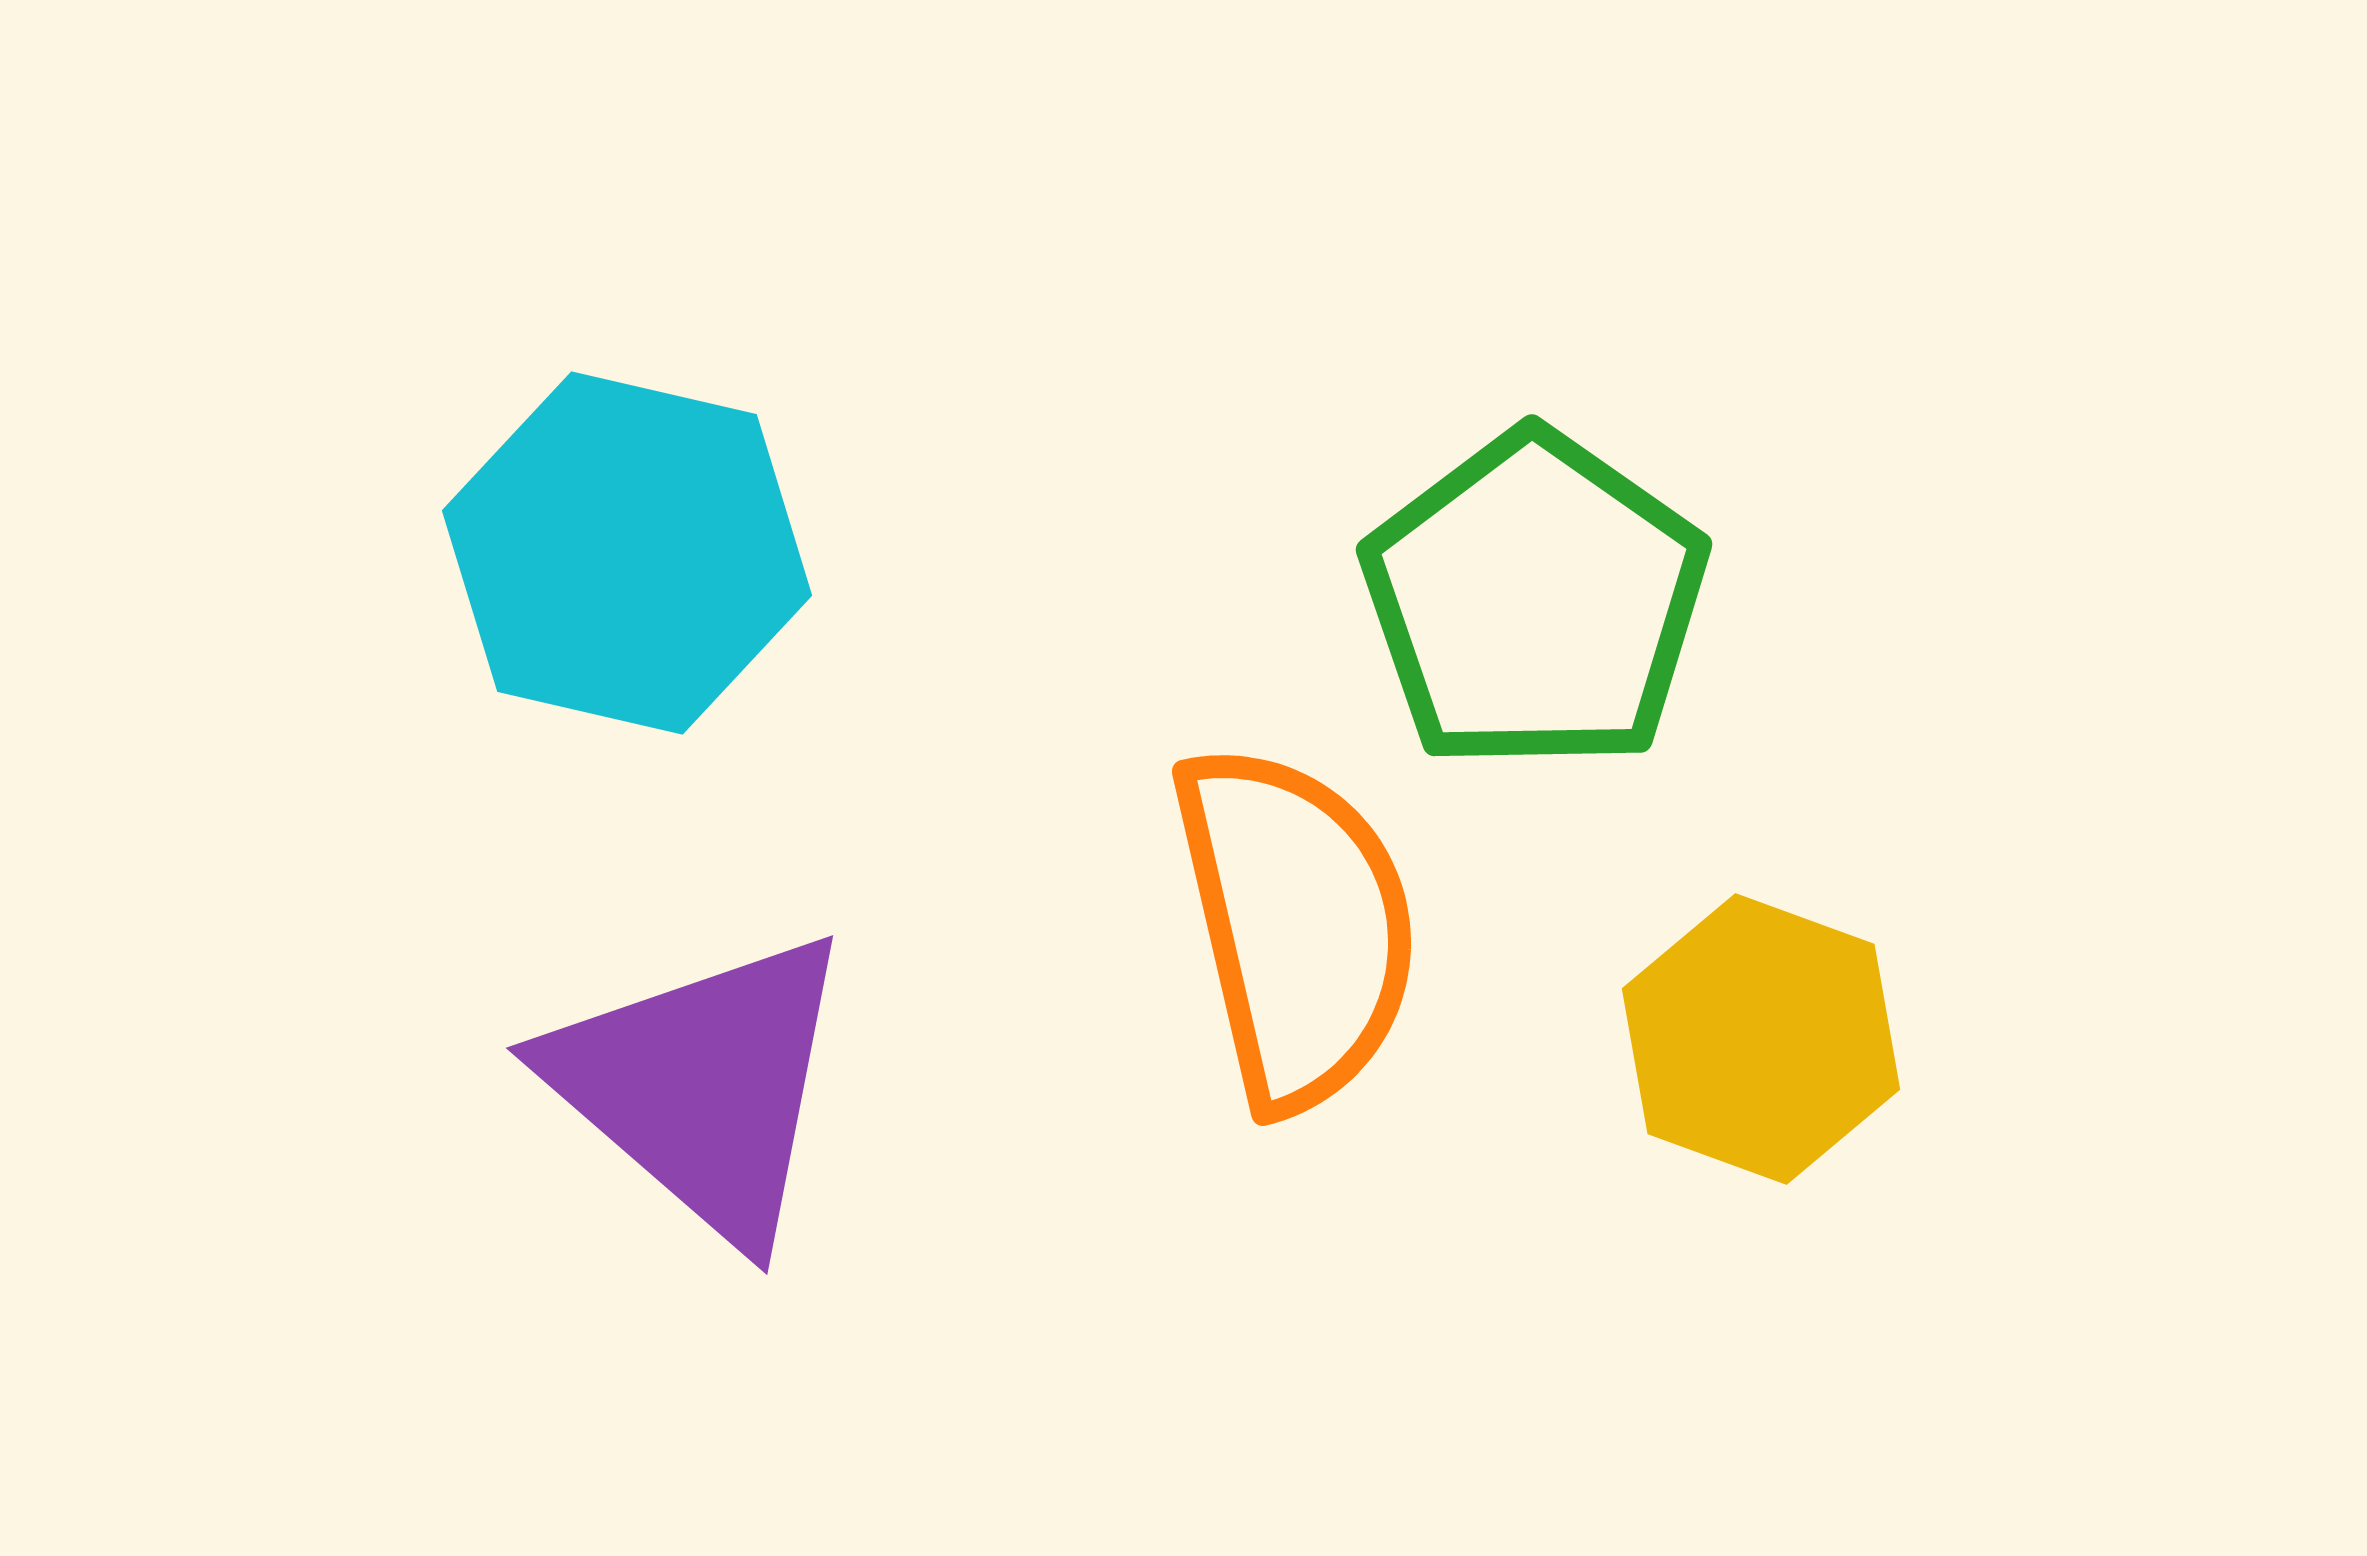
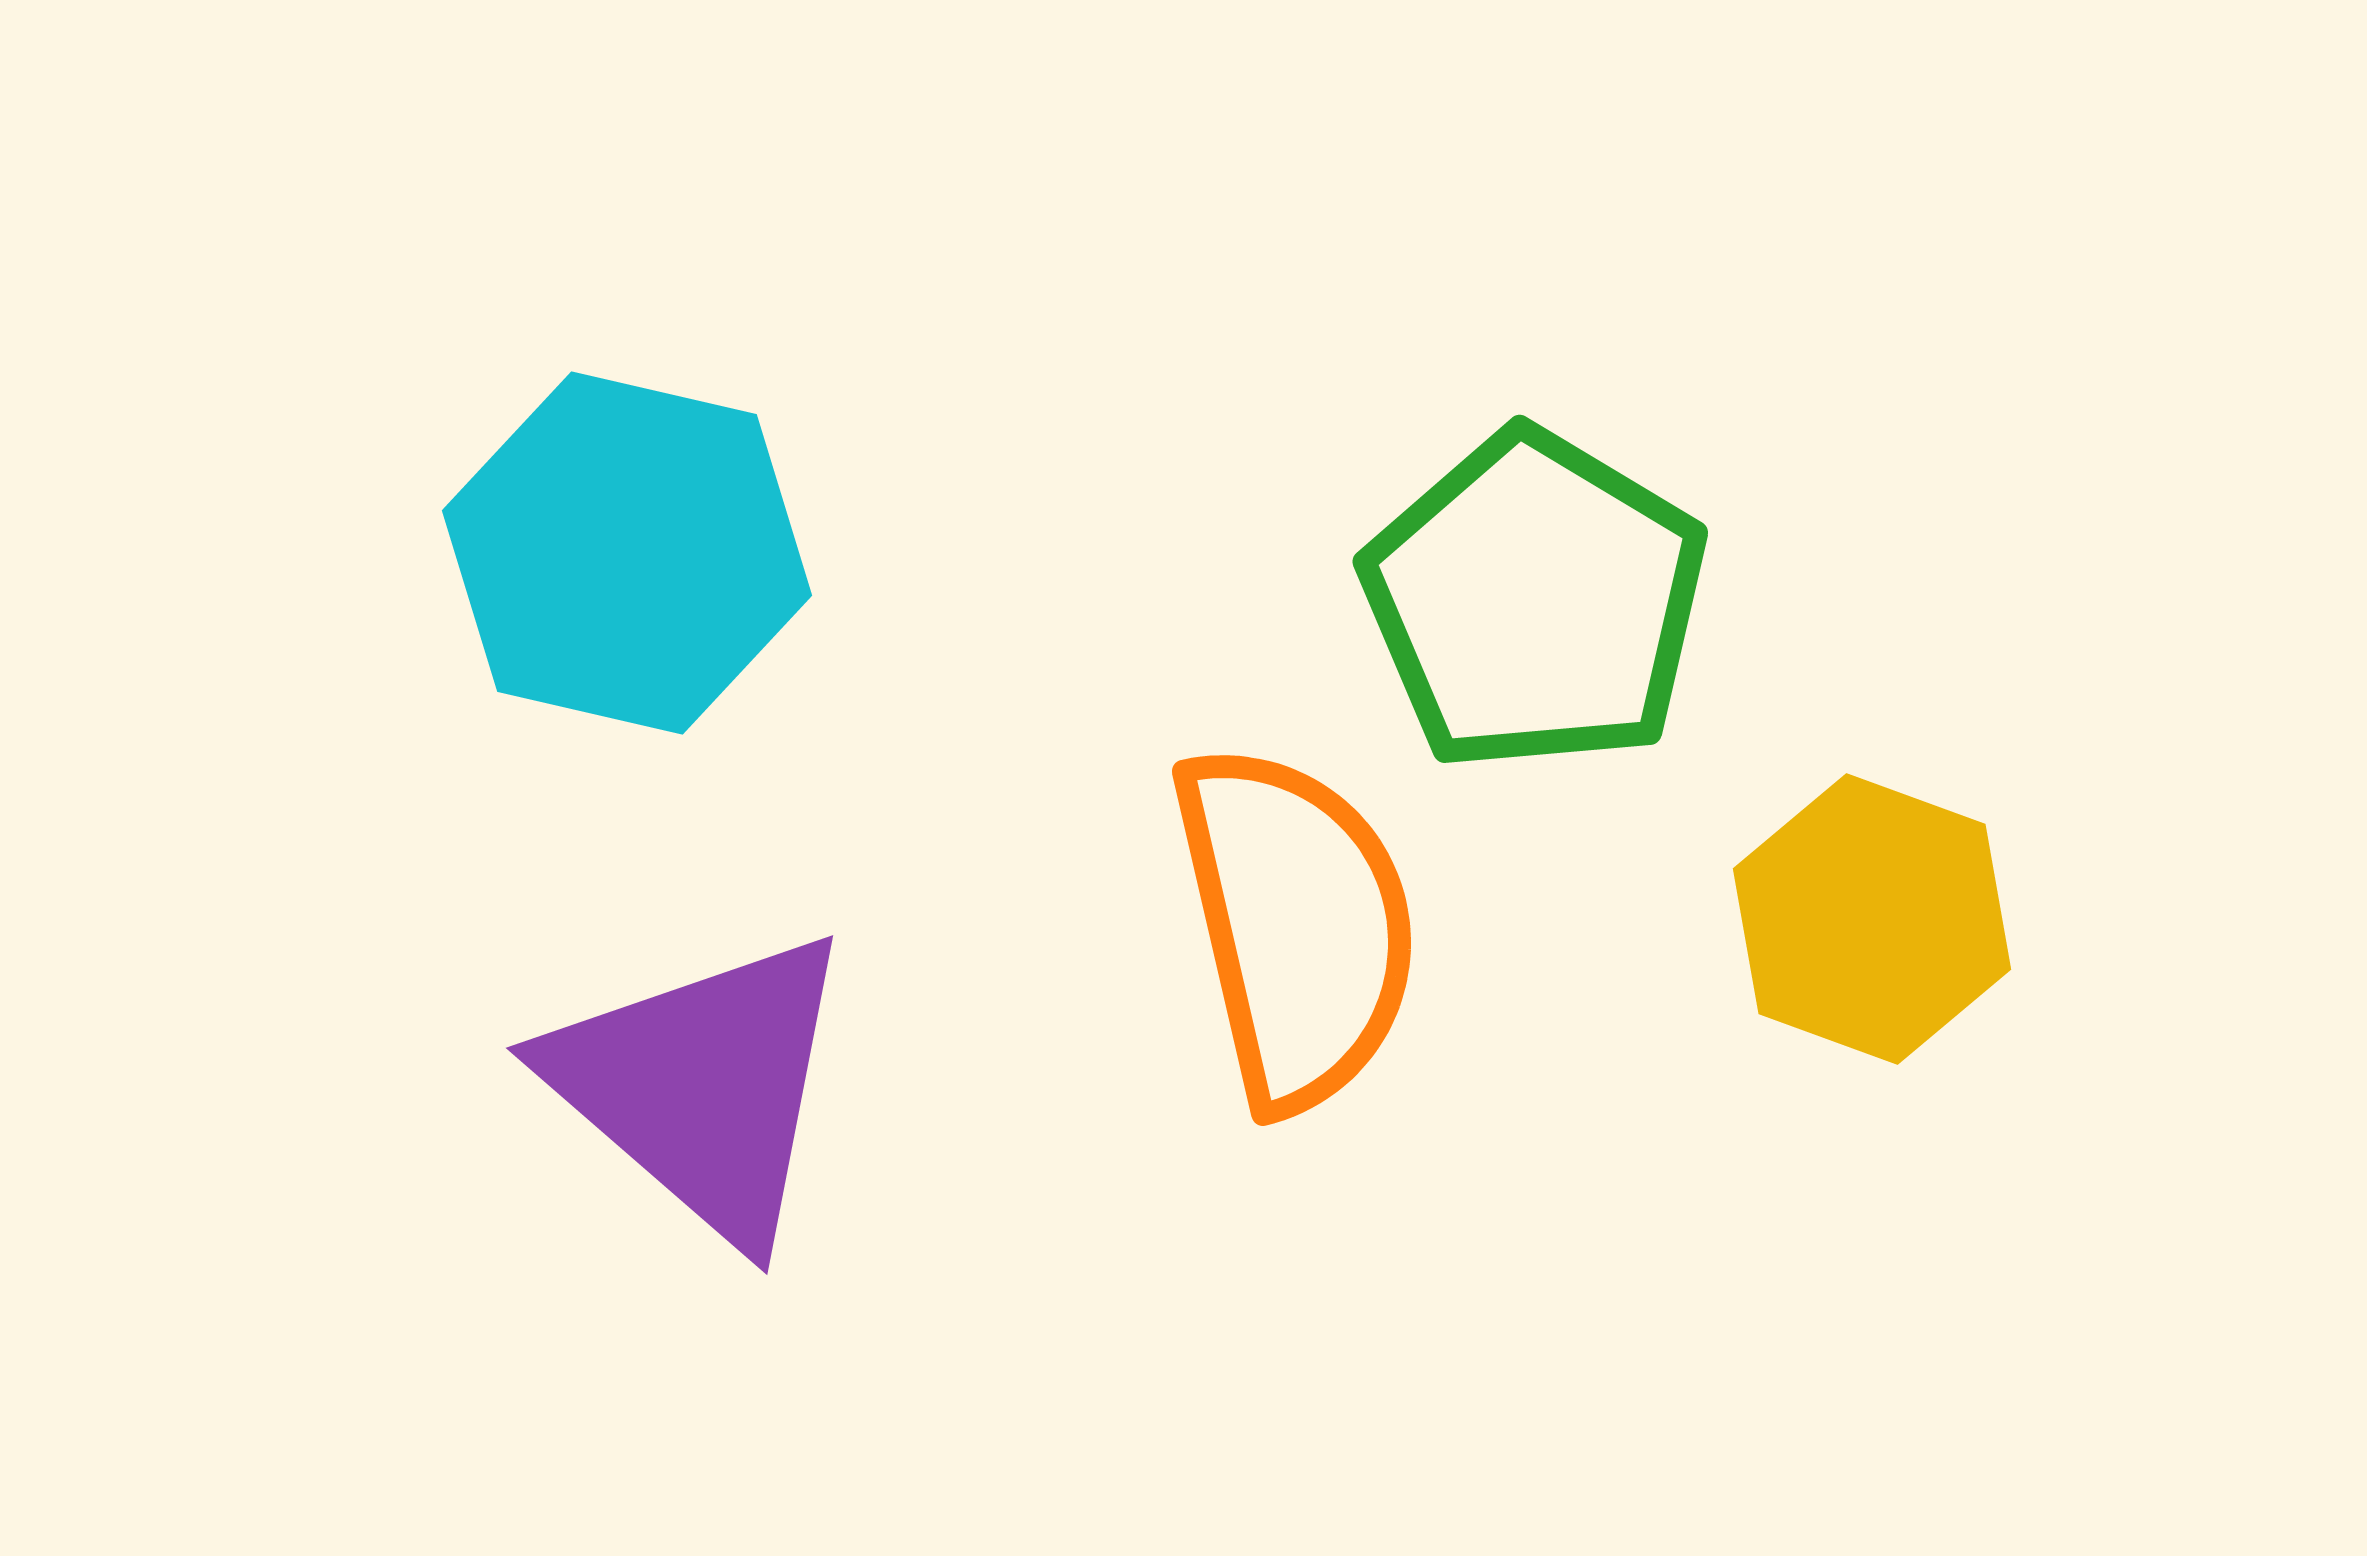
green pentagon: rotated 4 degrees counterclockwise
yellow hexagon: moved 111 px right, 120 px up
